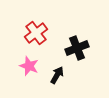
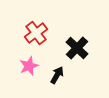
black cross: rotated 25 degrees counterclockwise
pink star: rotated 30 degrees clockwise
